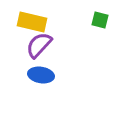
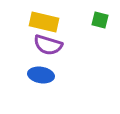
yellow rectangle: moved 12 px right
purple semicircle: moved 9 px right; rotated 116 degrees counterclockwise
